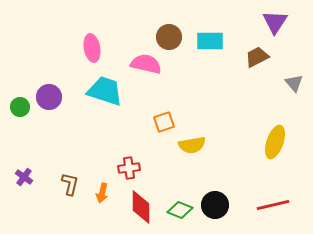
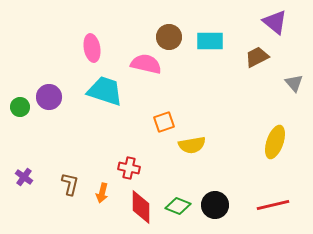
purple triangle: rotated 24 degrees counterclockwise
red cross: rotated 20 degrees clockwise
green diamond: moved 2 px left, 4 px up
